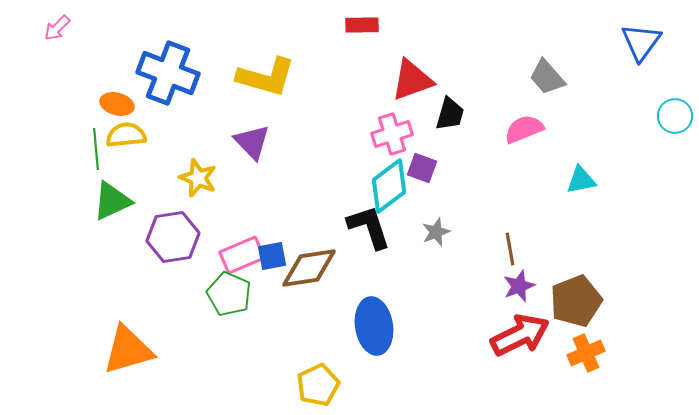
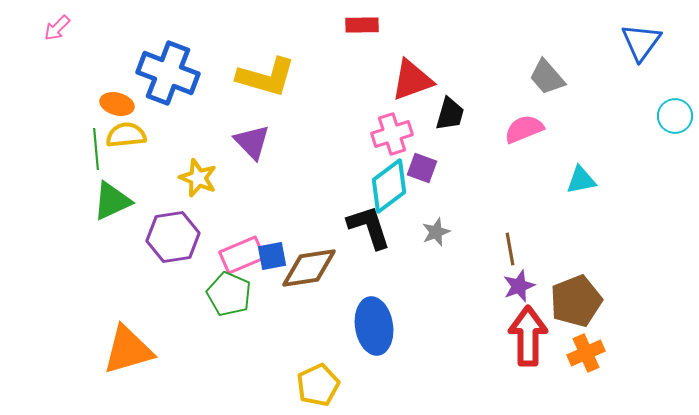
red arrow: moved 8 px right, 1 px down; rotated 64 degrees counterclockwise
